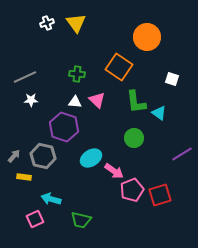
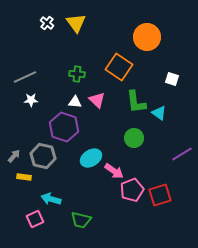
white cross: rotated 32 degrees counterclockwise
